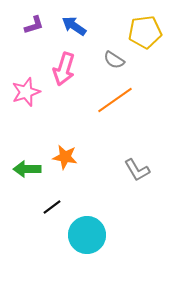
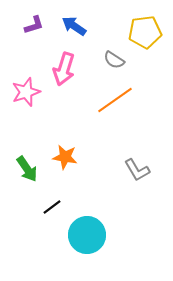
green arrow: rotated 124 degrees counterclockwise
